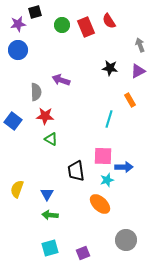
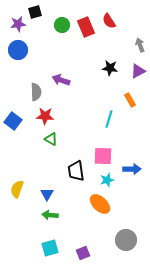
blue arrow: moved 8 px right, 2 px down
